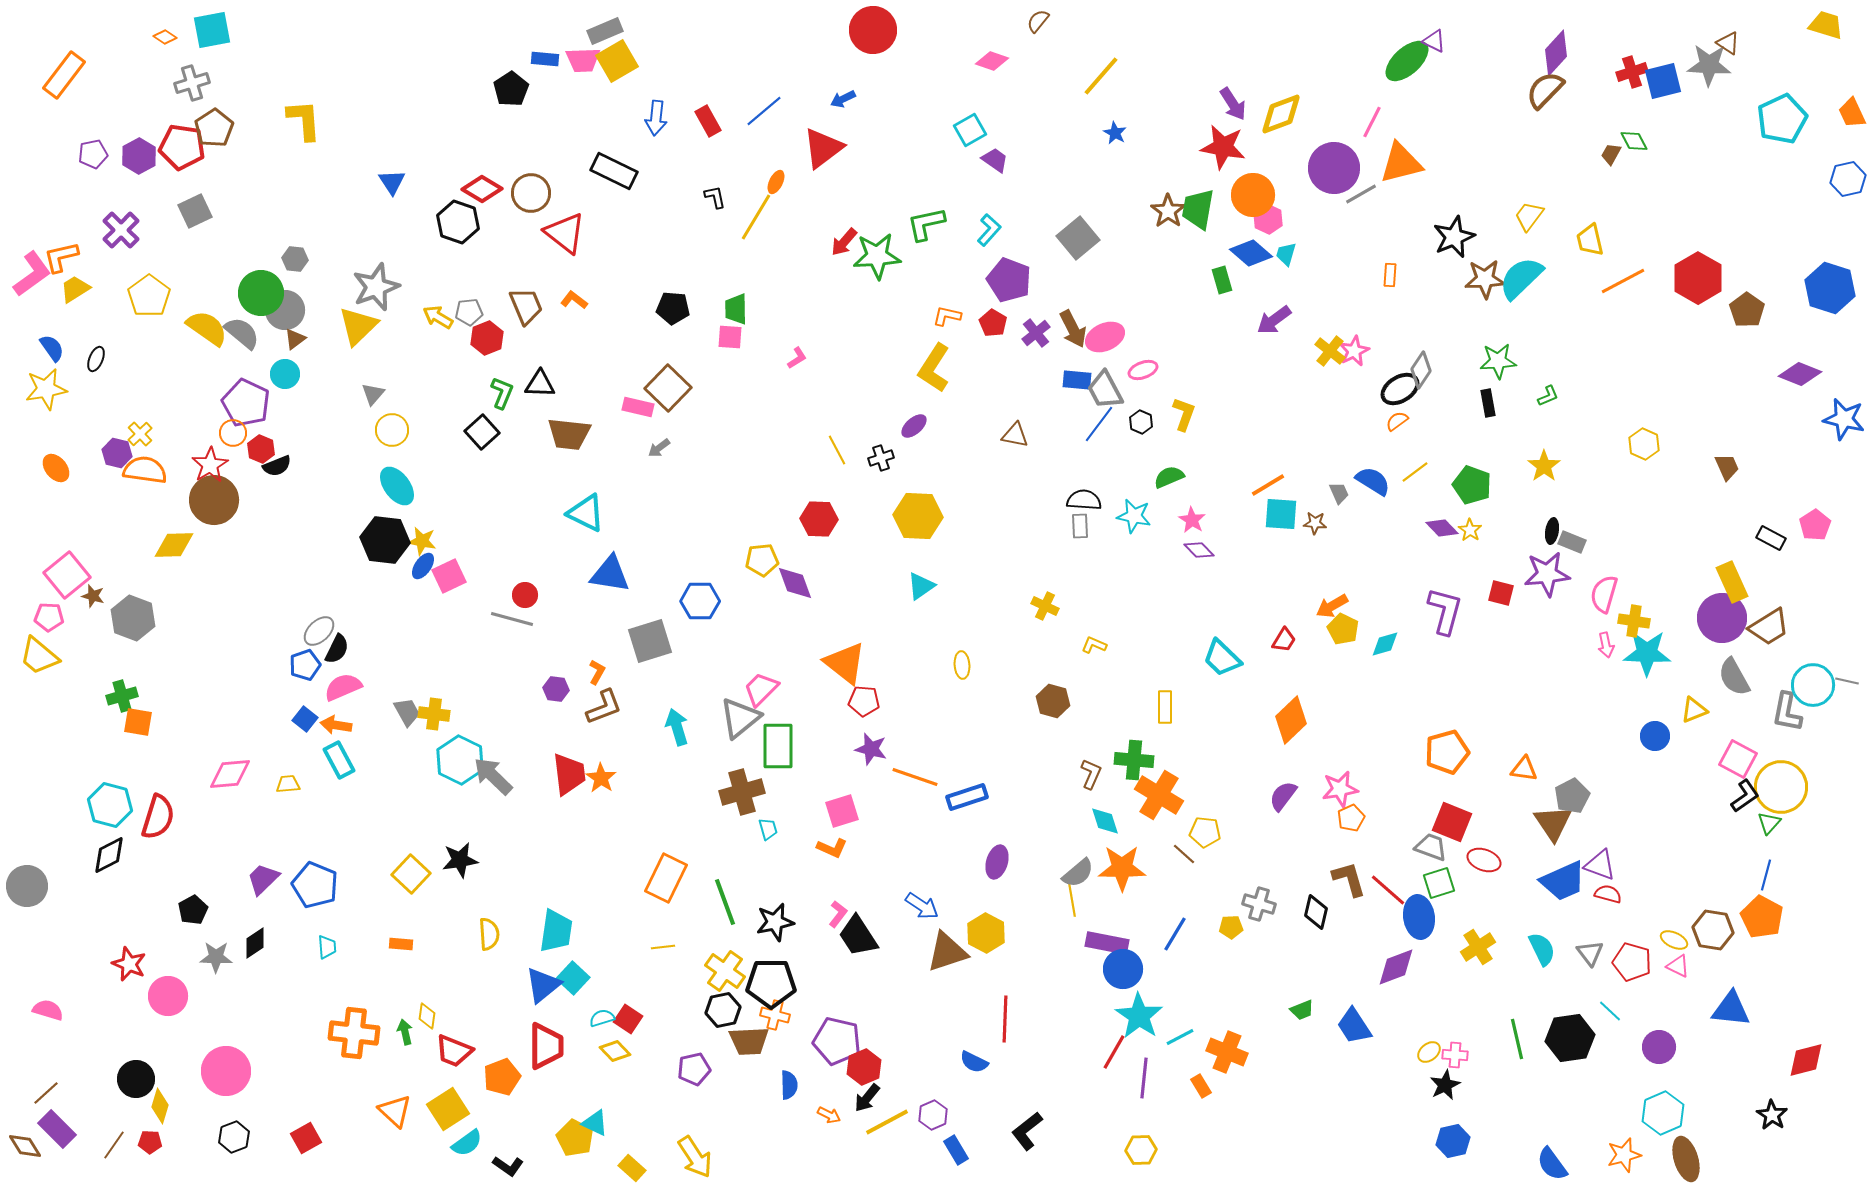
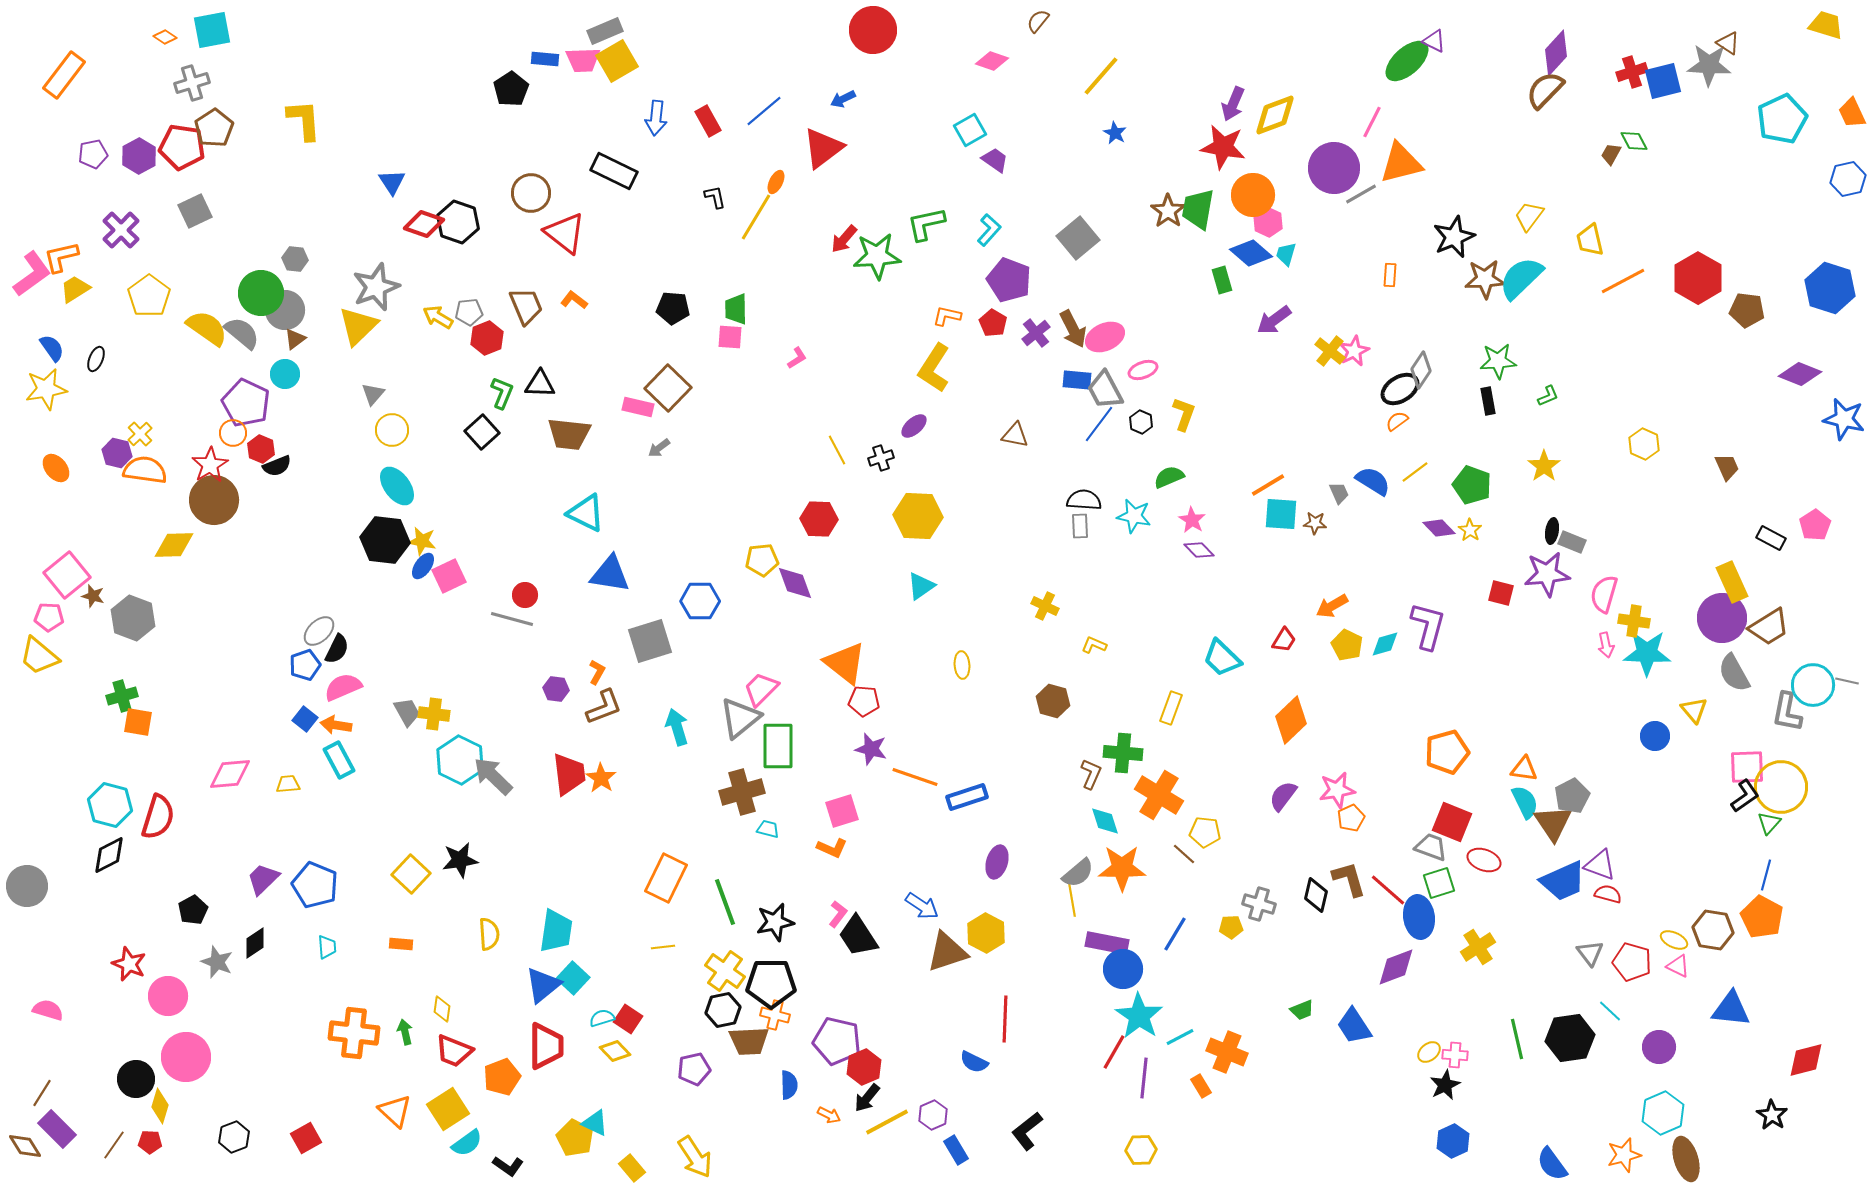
purple arrow at (1233, 104): rotated 56 degrees clockwise
yellow diamond at (1281, 114): moved 6 px left, 1 px down
red diamond at (482, 189): moved 58 px left, 35 px down; rotated 12 degrees counterclockwise
pink hexagon at (1268, 219): moved 3 px down
red arrow at (844, 242): moved 3 px up
brown pentagon at (1747, 310): rotated 28 degrees counterclockwise
black rectangle at (1488, 403): moved 2 px up
purple diamond at (1442, 528): moved 3 px left
purple L-shape at (1445, 611): moved 17 px left, 15 px down
yellow pentagon at (1343, 629): moved 4 px right, 16 px down
gray semicircle at (1734, 677): moved 4 px up
yellow rectangle at (1165, 707): moved 6 px right, 1 px down; rotated 20 degrees clockwise
yellow triangle at (1694, 710): rotated 48 degrees counterclockwise
pink square at (1738, 759): moved 9 px right, 8 px down; rotated 30 degrees counterclockwise
green cross at (1134, 760): moved 11 px left, 7 px up
pink star at (1340, 789): moved 3 px left, 1 px down
cyan trapezoid at (768, 829): rotated 60 degrees counterclockwise
black diamond at (1316, 912): moved 17 px up
cyan semicircle at (1542, 949): moved 17 px left, 147 px up
gray star at (216, 957): moved 1 px right, 5 px down; rotated 20 degrees clockwise
yellow diamond at (427, 1016): moved 15 px right, 7 px up
pink circle at (226, 1071): moved 40 px left, 14 px up
brown line at (46, 1093): moved 4 px left; rotated 16 degrees counterclockwise
blue hexagon at (1453, 1141): rotated 12 degrees counterclockwise
yellow rectangle at (632, 1168): rotated 8 degrees clockwise
